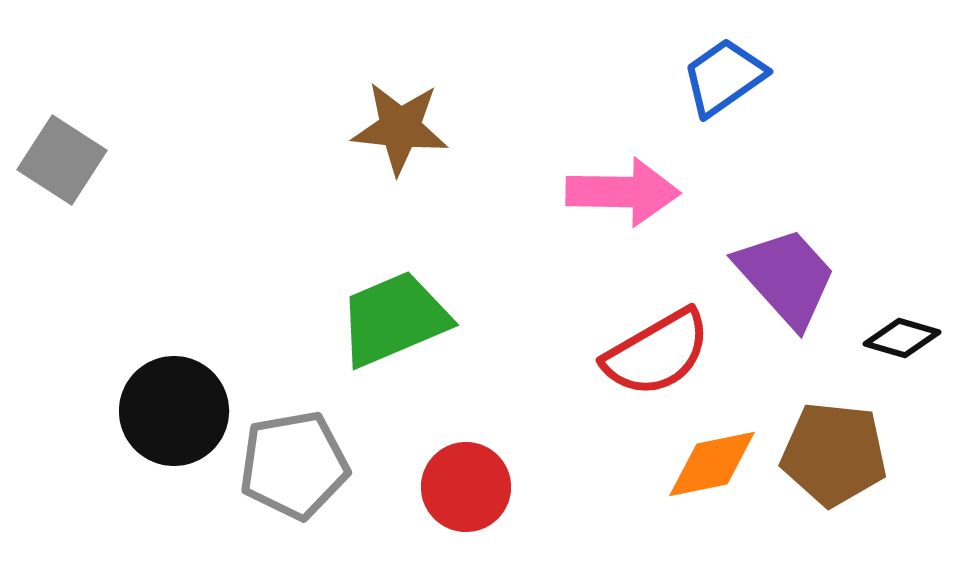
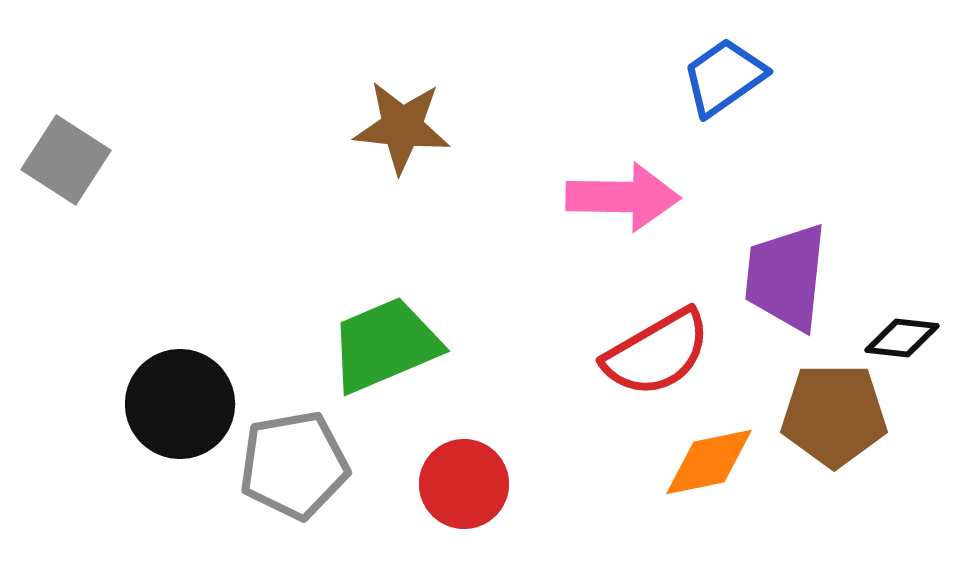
brown star: moved 2 px right, 1 px up
gray square: moved 4 px right
pink arrow: moved 5 px down
purple trapezoid: rotated 132 degrees counterclockwise
green trapezoid: moved 9 px left, 26 px down
black diamond: rotated 10 degrees counterclockwise
black circle: moved 6 px right, 7 px up
brown pentagon: moved 39 px up; rotated 6 degrees counterclockwise
orange diamond: moved 3 px left, 2 px up
red circle: moved 2 px left, 3 px up
